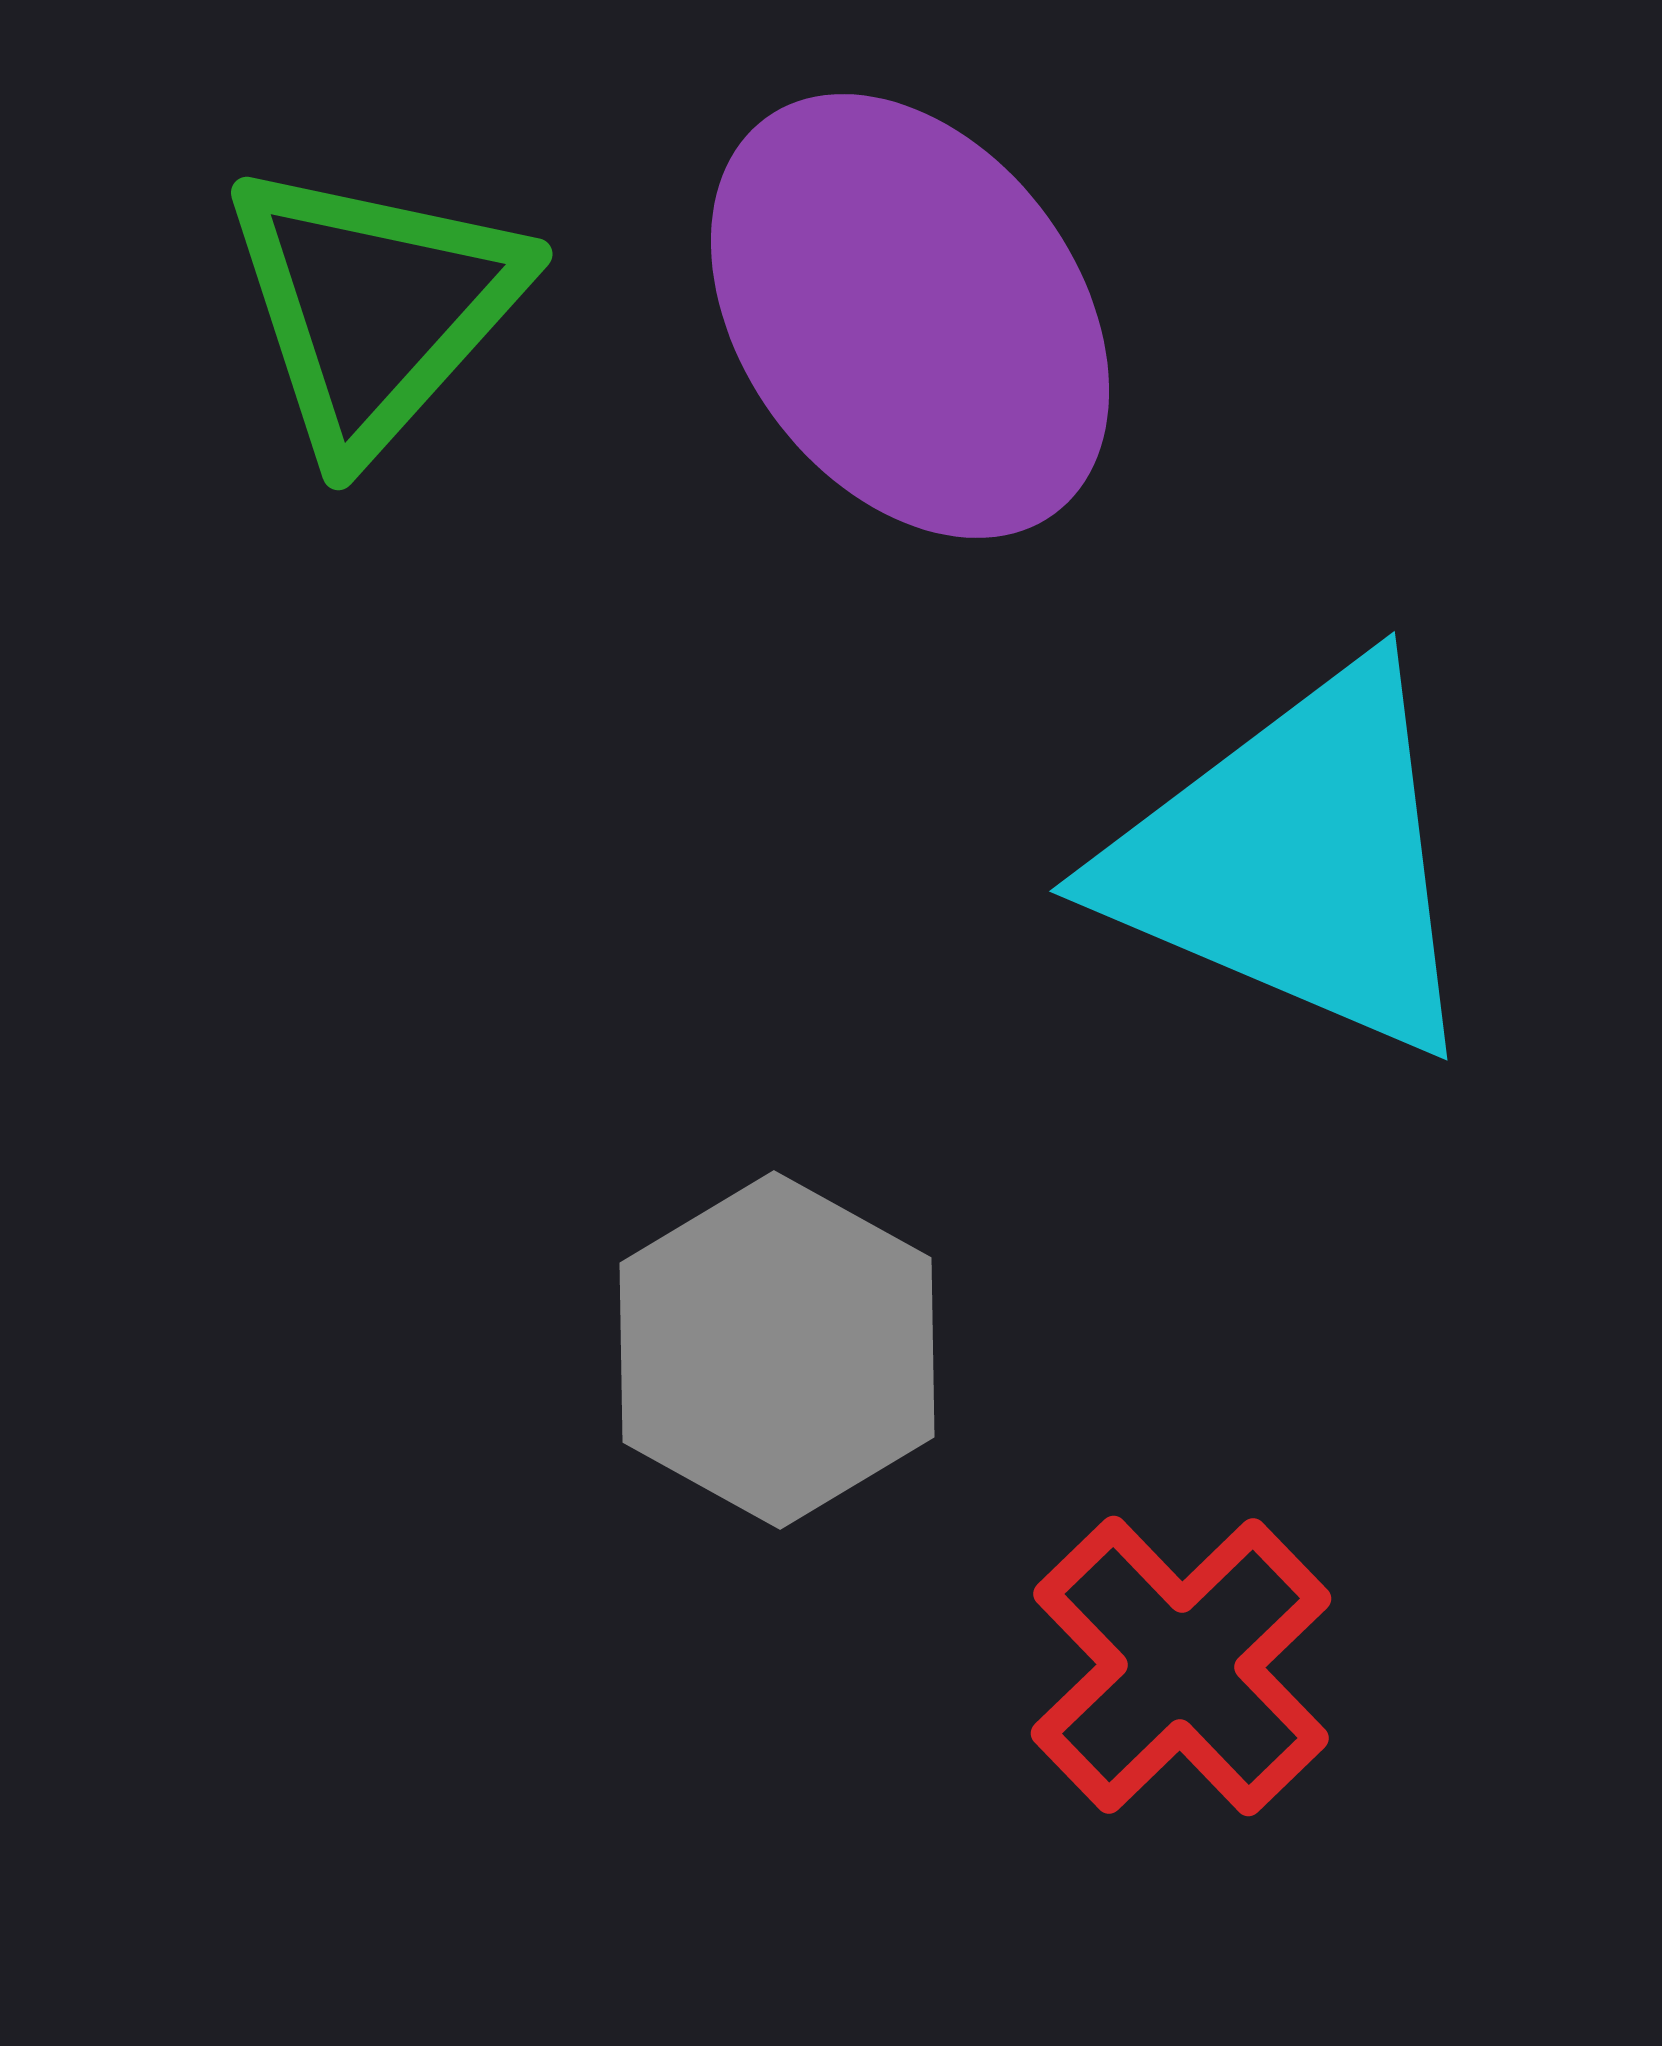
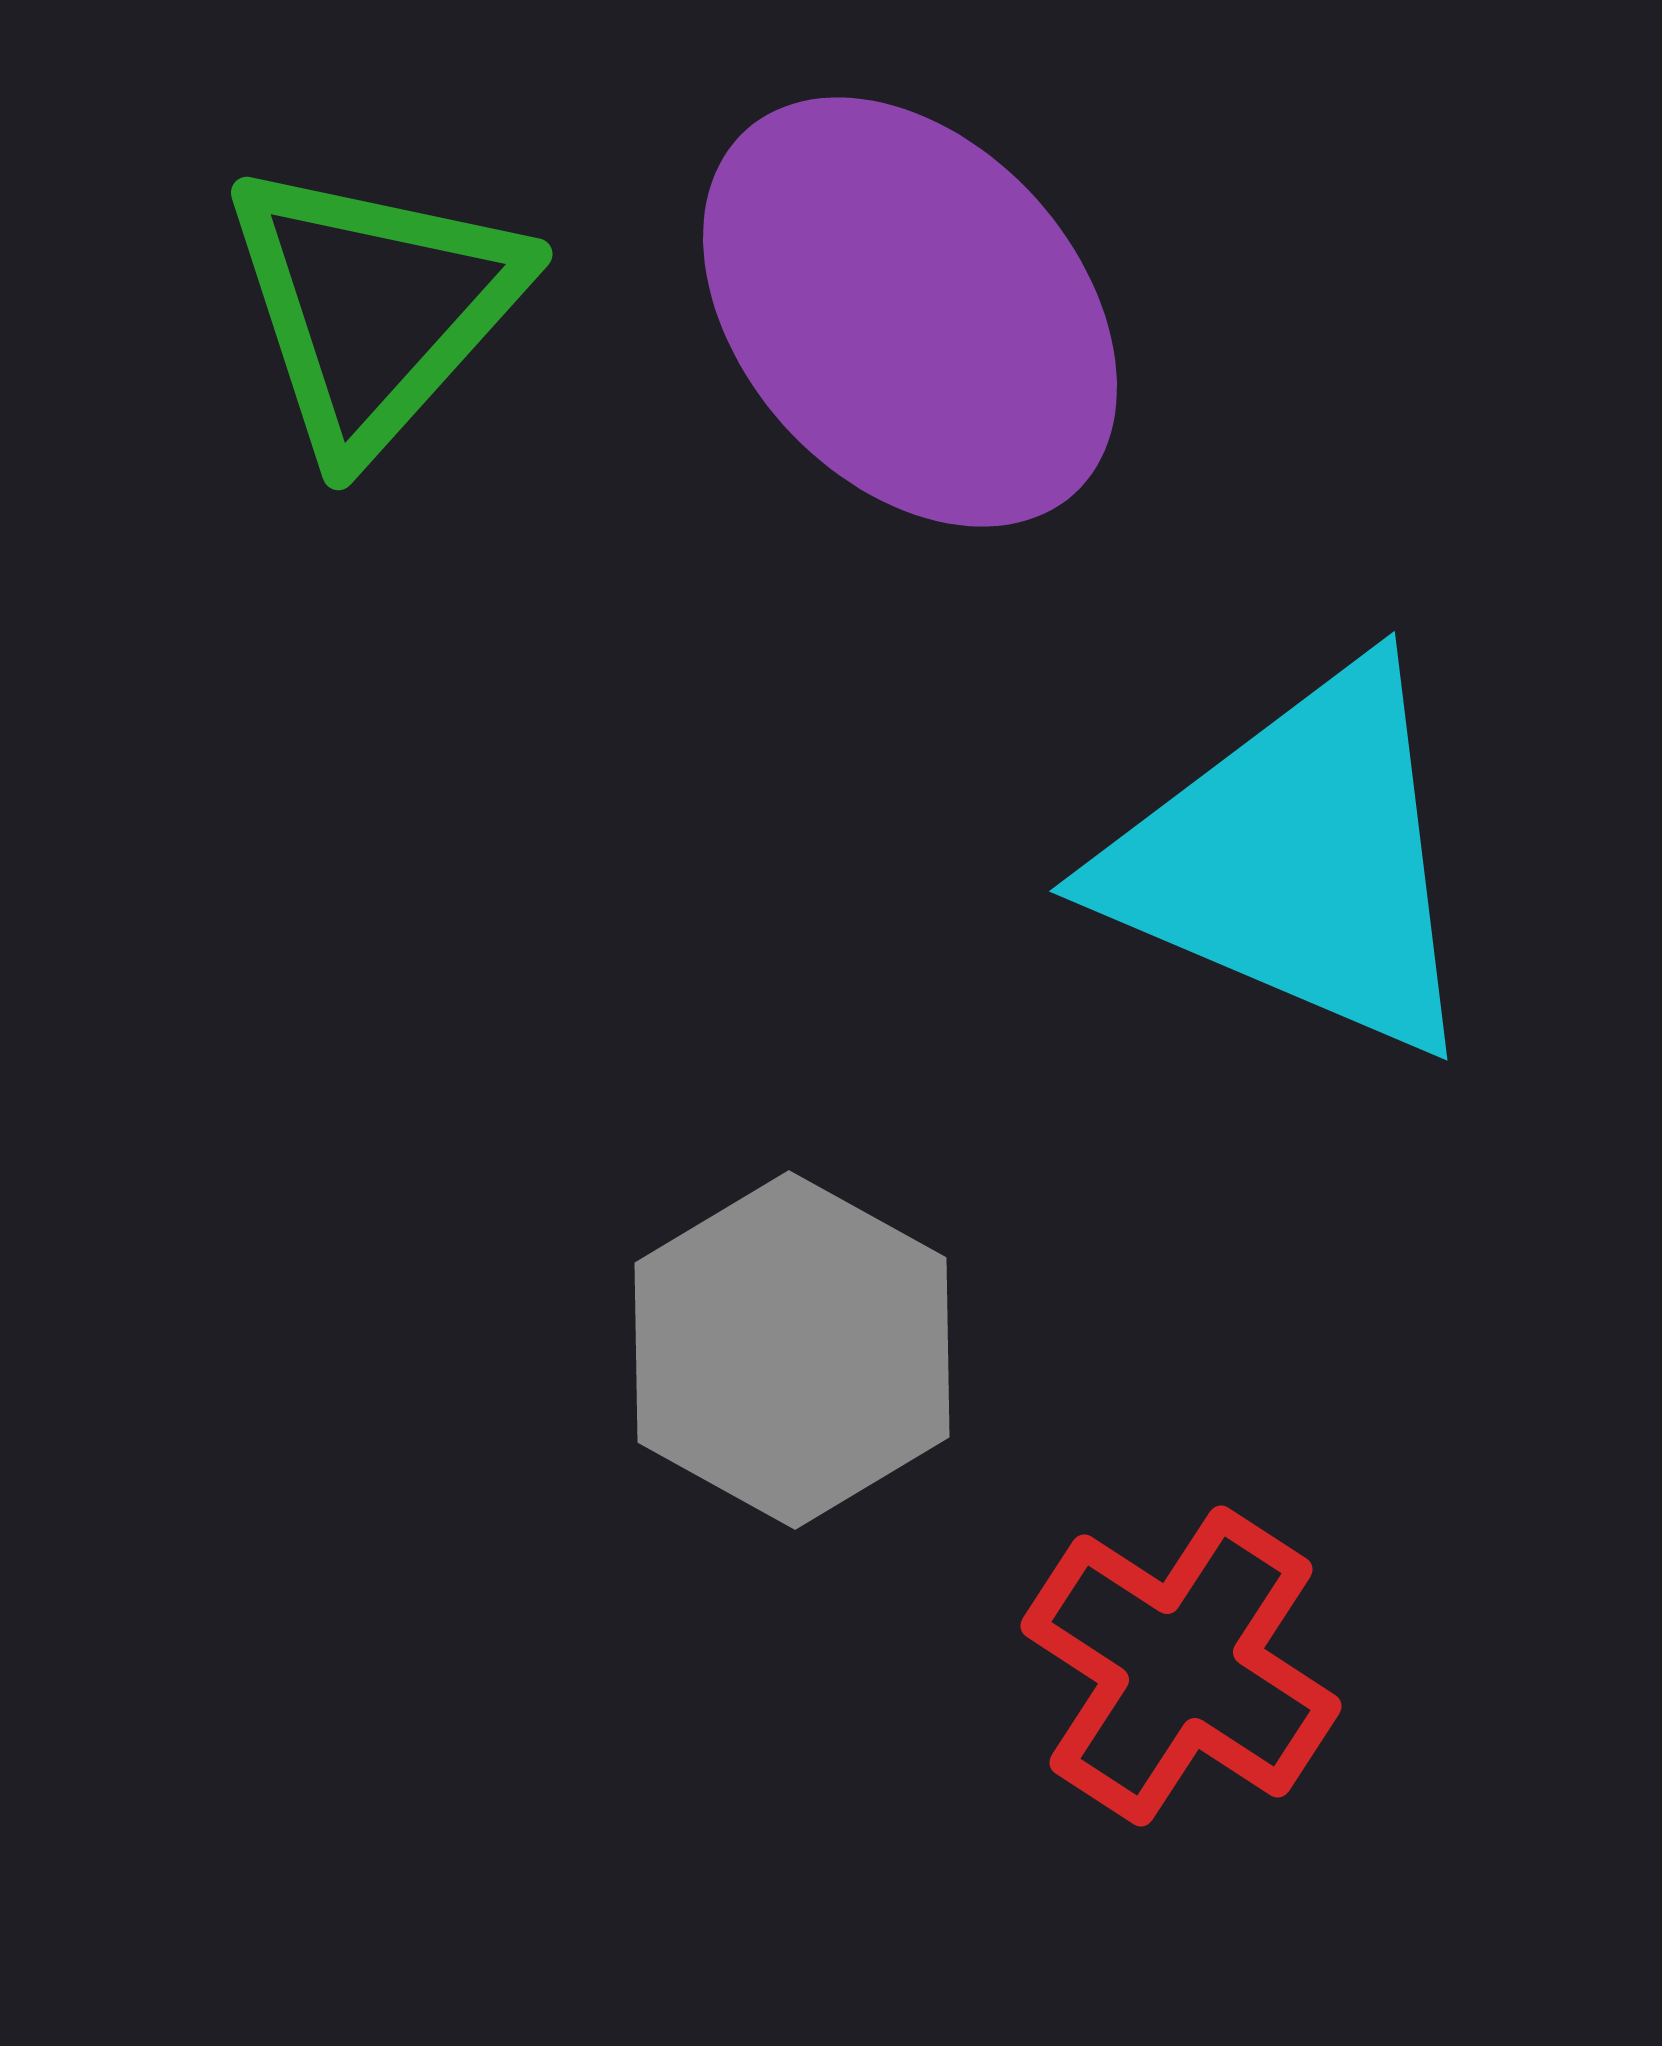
purple ellipse: moved 4 px up; rotated 6 degrees counterclockwise
gray hexagon: moved 15 px right
red cross: rotated 13 degrees counterclockwise
